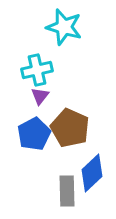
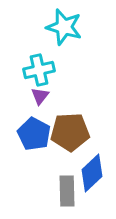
cyan cross: moved 2 px right
brown pentagon: moved 4 px down; rotated 27 degrees counterclockwise
blue pentagon: rotated 16 degrees counterclockwise
